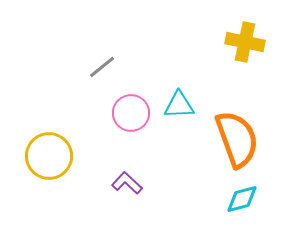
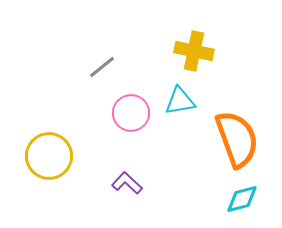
yellow cross: moved 51 px left, 9 px down
cyan triangle: moved 1 px right, 4 px up; rotated 8 degrees counterclockwise
